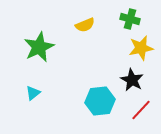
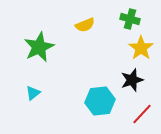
yellow star: rotated 25 degrees counterclockwise
black star: rotated 25 degrees clockwise
red line: moved 1 px right, 4 px down
